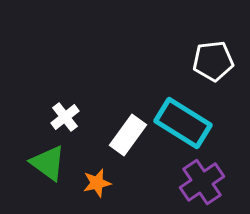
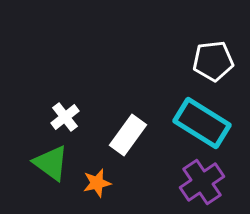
cyan rectangle: moved 19 px right
green triangle: moved 3 px right
